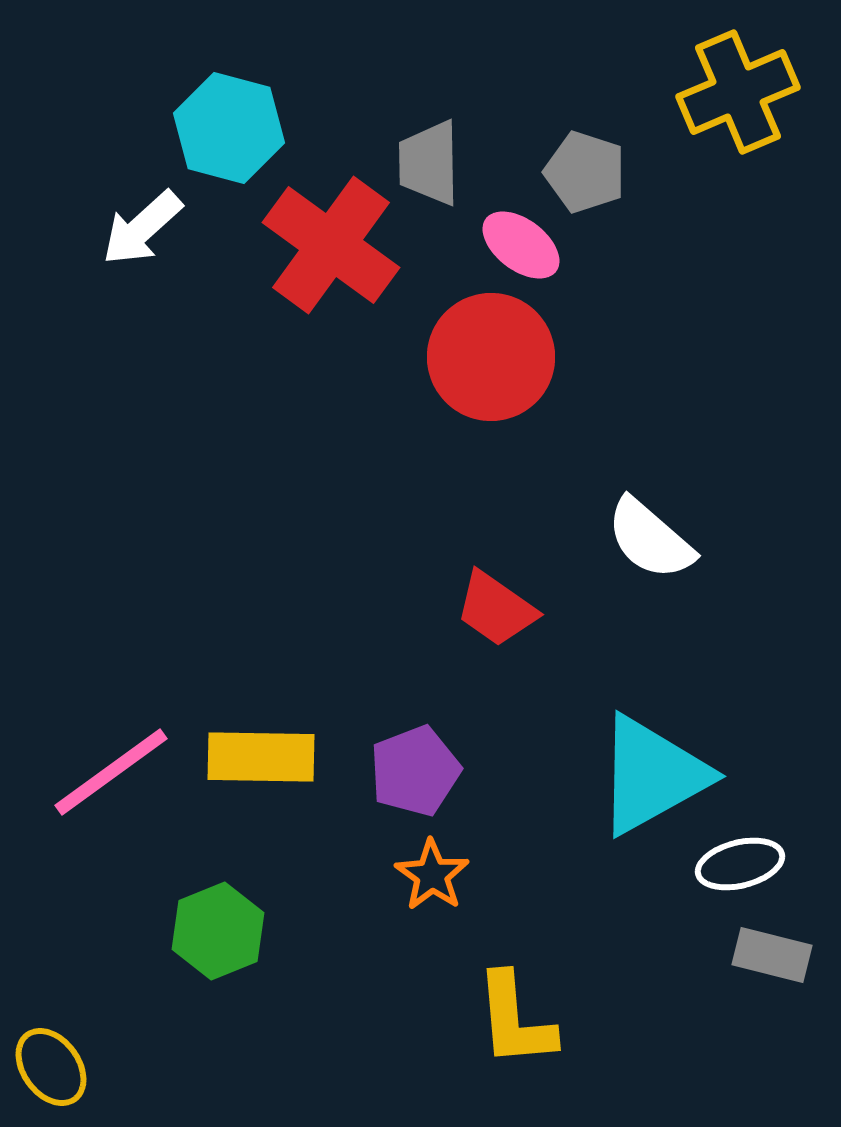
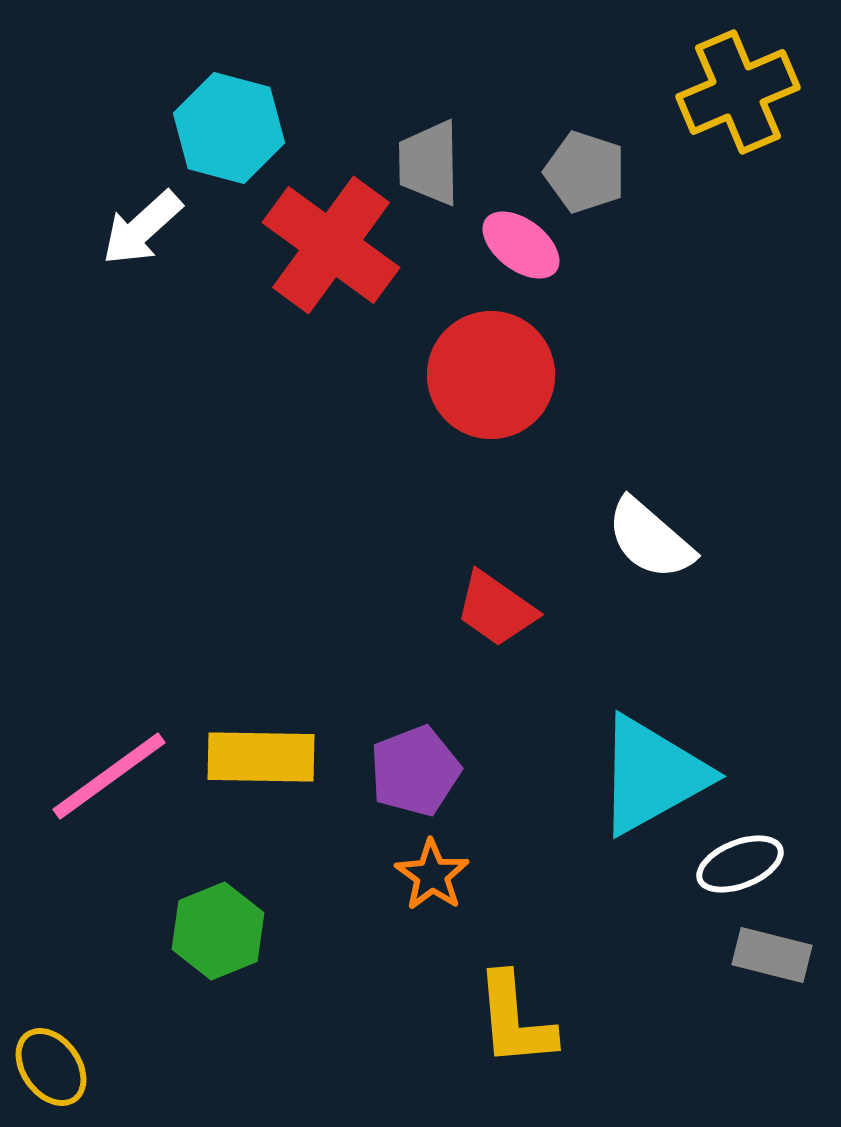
red circle: moved 18 px down
pink line: moved 2 px left, 4 px down
white ellipse: rotated 8 degrees counterclockwise
